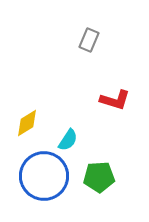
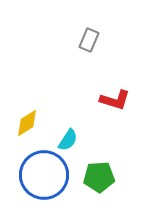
blue circle: moved 1 px up
